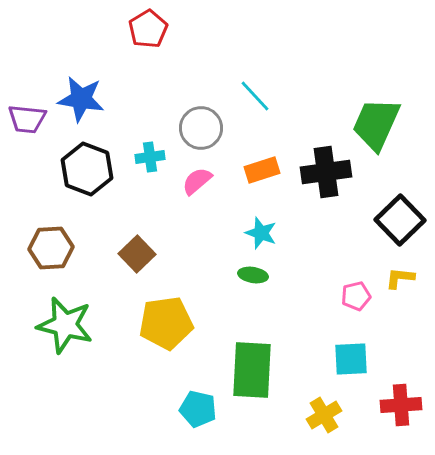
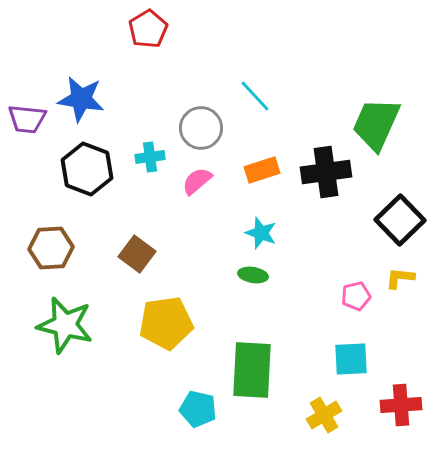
brown square: rotated 9 degrees counterclockwise
